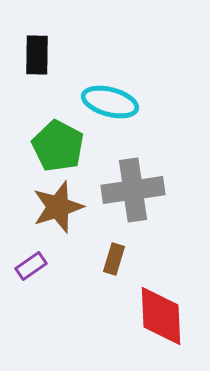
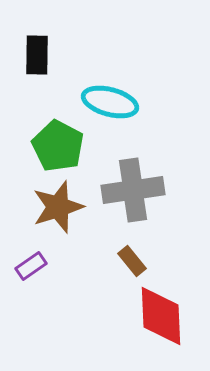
brown rectangle: moved 18 px right, 2 px down; rotated 56 degrees counterclockwise
